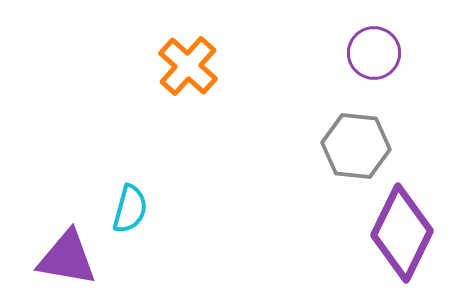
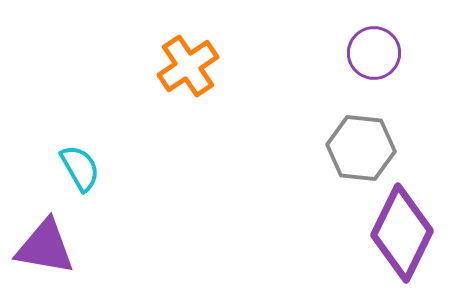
orange cross: rotated 14 degrees clockwise
gray hexagon: moved 5 px right, 2 px down
cyan semicircle: moved 50 px left, 41 px up; rotated 45 degrees counterclockwise
purple triangle: moved 22 px left, 11 px up
